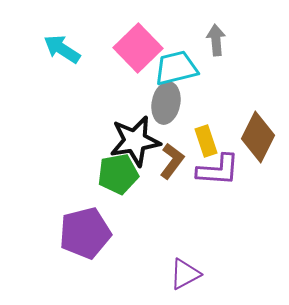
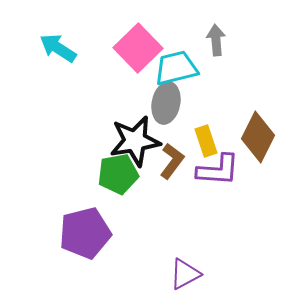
cyan arrow: moved 4 px left, 1 px up
